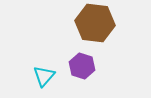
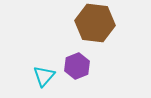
purple hexagon: moved 5 px left; rotated 20 degrees clockwise
